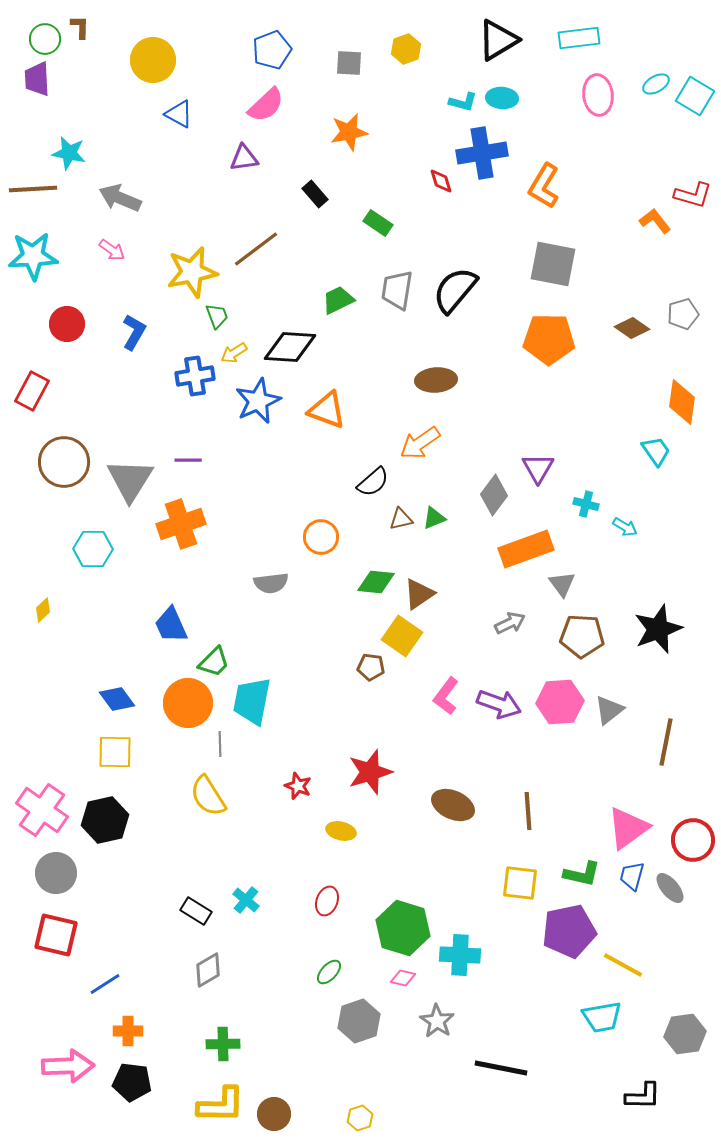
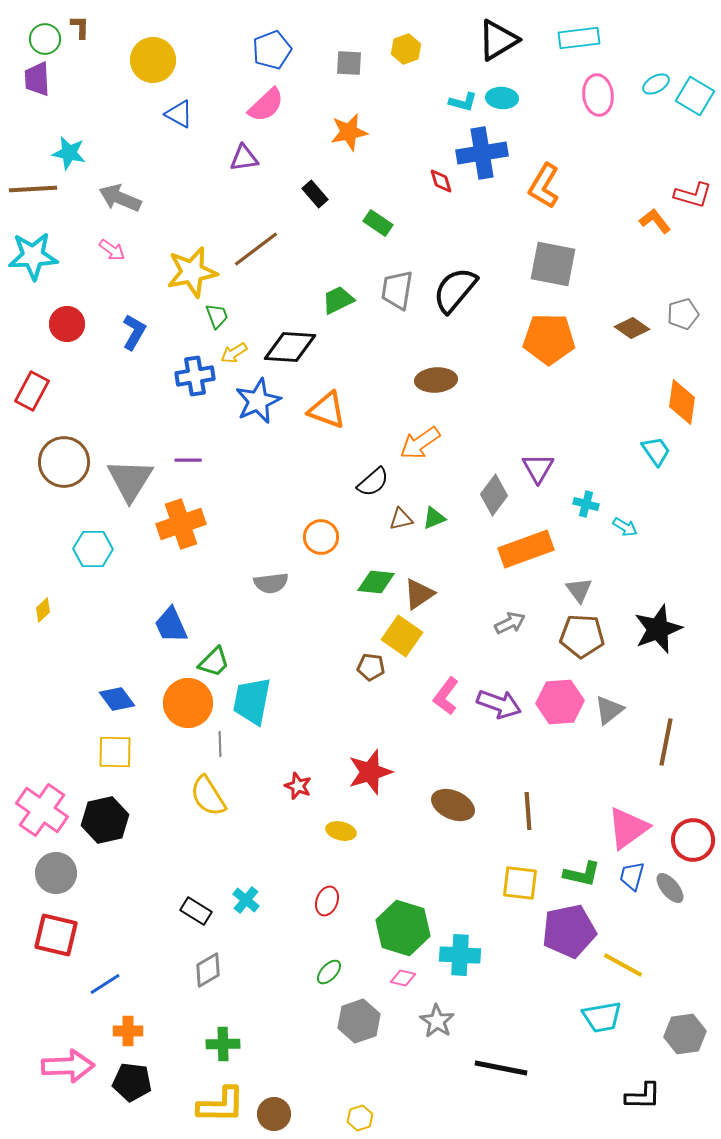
gray triangle at (562, 584): moved 17 px right, 6 px down
